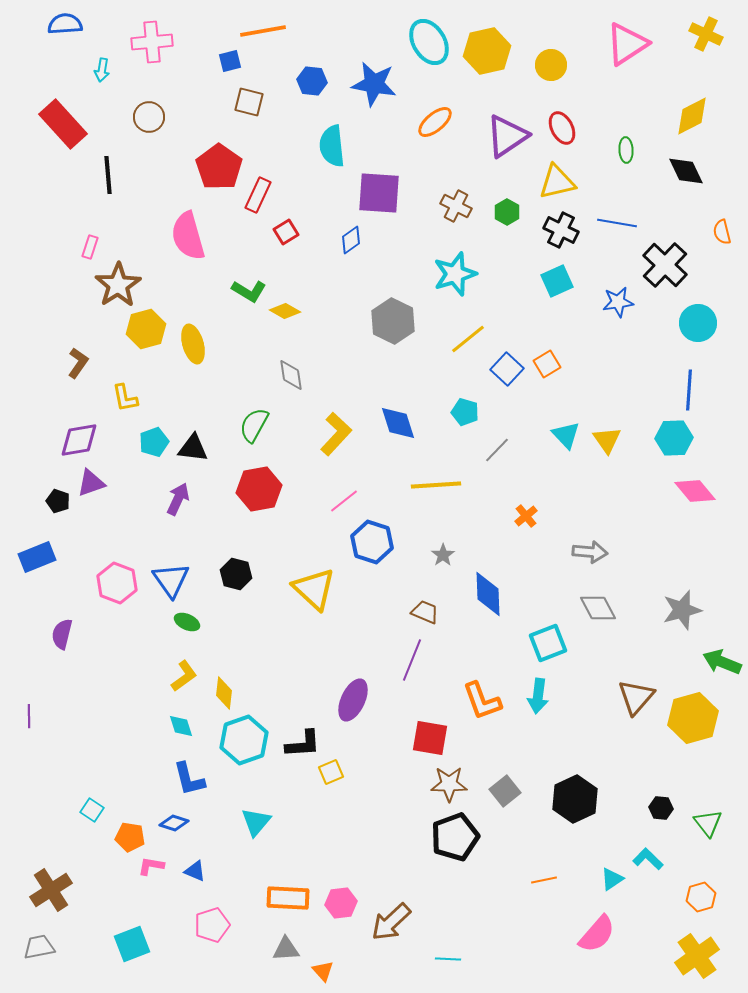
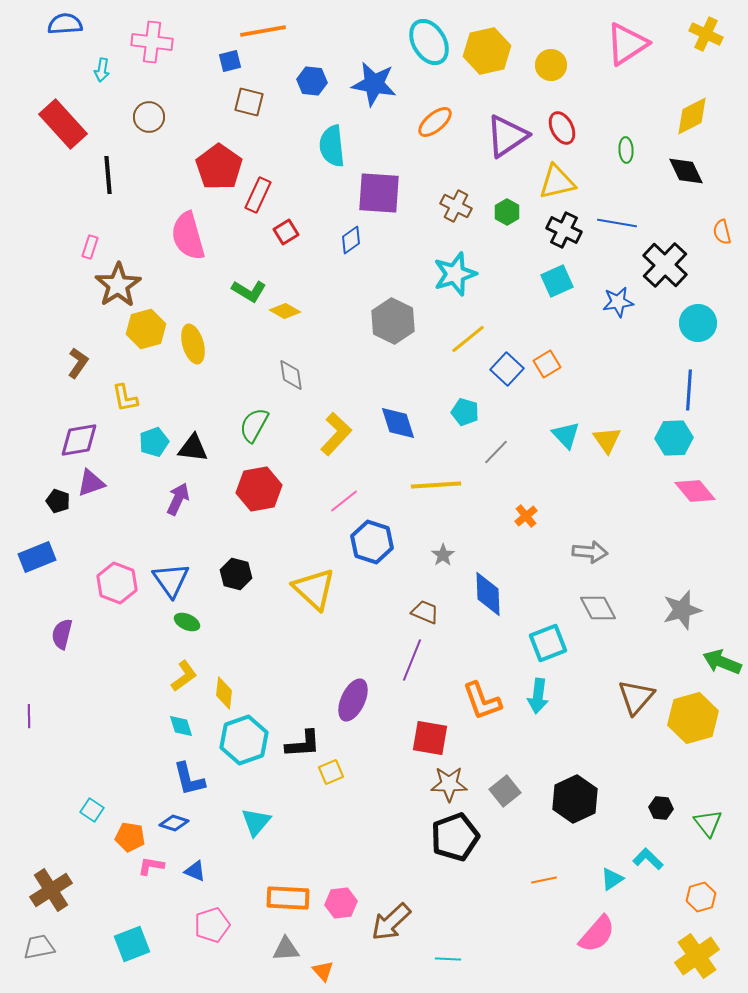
pink cross at (152, 42): rotated 12 degrees clockwise
black cross at (561, 230): moved 3 px right
gray line at (497, 450): moved 1 px left, 2 px down
